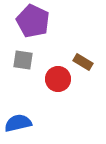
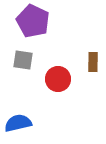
brown rectangle: moved 10 px right; rotated 60 degrees clockwise
